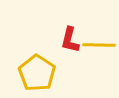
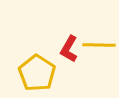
red L-shape: moved 1 px left, 9 px down; rotated 16 degrees clockwise
